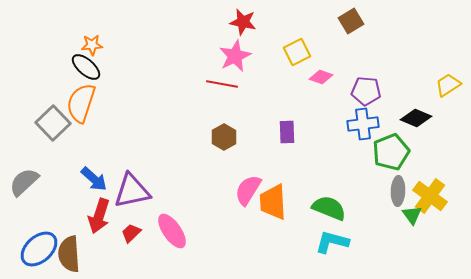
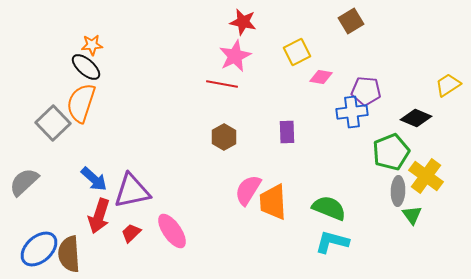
pink diamond: rotated 10 degrees counterclockwise
blue cross: moved 11 px left, 12 px up
yellow cross: moved 4 px left, 20 px up
